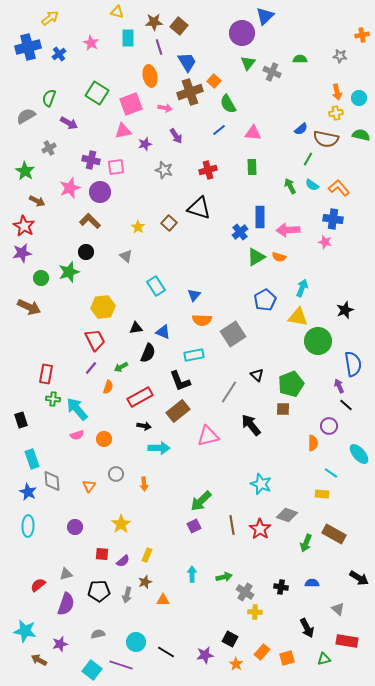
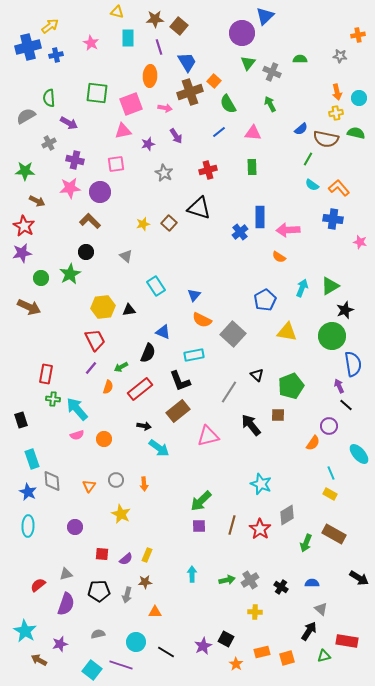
yellow arrow at (50, 18): moved 8 px down
brown star at (154, 22): moved 1 px right, 3 px up
orange cross at (362, 35): moved 4 px left
blue cross at (59, 54): moved 3 px left, 1 px down; rotated 24 degrees clockwise
orange ellipse at (150, 76): rotated 15 degrees clockwise
green square at (97, 93): rotated 25 degrees counterclockwise
green semicircle at (49, 98): rotated 24 degrees counterclockwise
blue line at (219, 130): moved 2 px down
green semicircle at (361, 135): moved 5 px left, 2 px up
purple star at (145, 144): moved 3 px right
gray cross at (49, 148): moved 5 px up
purple cross at (91, 160): moved 16 px left
pink square at (116, 167): moved 3 px up
gray star at (164, 170): moved 3 px down; rotated 12 degrees clockwise
green star at (25, 171): rotated 30 degrees counterclockwise
green arrow at (290, 186): moved 20 px left, 82 px up
pink star at (70, 188): rotated 15 degrees clockwise
yellow star at (138, 227): moved 5 px right, 3 px up; rotated 24 degrees clockwise
pink star at (325, 242): moved 35 px right
green triangle at (256, 257): moved 74 px right, 29 px down
orange semicircle at (279, 257): rotated 16 degrees clockwise
green star at (69, 272): moved 1 px right, 2 px down; rotated 10 degrees counterclockwise
yellow triangle at (298, 317): moved 11 px left, 15 px down
orange semicircle at (202, 320): rotated 24 degrees clockwise
black triangle at (136, 328): moved 7 px left, 18 px up
gray square at (233, 334): rotated 15 degrees counterclockwise
green circle at (318, 341): moved 14 px right, 5 px up
green pentagon at (291, 384): moved 2 px down
red rectangle at (140, 397): moved 8 px up; rotated 10 degrees counterclockwise
brown square at (283, 409): moved 5 px left, 6 px down
orange semicircle at (313, 443): rotated 35 degrees clockwise
cyan arrow at (159, 448): rotated 35 degrees clockwise
cyan line at (331, 473): rotated 32 degrees clockwise
gray circle at (116, 474): moved 6 px down
yellow rectangle at (322, 494): moved 8 px right; rotated 24 degrees clockwise
gray diamond at (287, 515): rotated 50 degrees counterclockwise
yellow star at (121, 524): moved 10 px up; rotated 12 degrees counterclockwise
brown line at (232, 525): rotated 24 degrees clockwise
purple square at (194, 526): moved 5 px right; rotated 24 degrees clockwise
purple semicircle at (123, 561): moved 3 px right, 2 px up
green arrow at (224, 577): moved 3 px right, 3 px down
brown star at (145, 582): rotated 16 degrees clockwise
black cross at (281, 587): rotated 24 degrees clockwise
gray cross at (245, 592): moved 5 px right, 12 px up; rotated 24 degrees clockwise
orange triangle at (163, 600): moved 8 px left, 12 px down
gray triangle at (338, 609): moved 17 px left
black arrow at (307, 628): moved 2 px right, 3 px down; rotated 120 degrees counterclockwise
cyan star at (25, 631): rotated 20 degrees clockwise
black square at (230, 639): moved 4 px left
orange rectangle at (262, 652): rotated 35 degrees clockwise
purple star at (205, 655): moved 2 px left, 9 px up; rotated 18 degrees counterclockwise
green triangle at (324, 659): moved 3 px up
